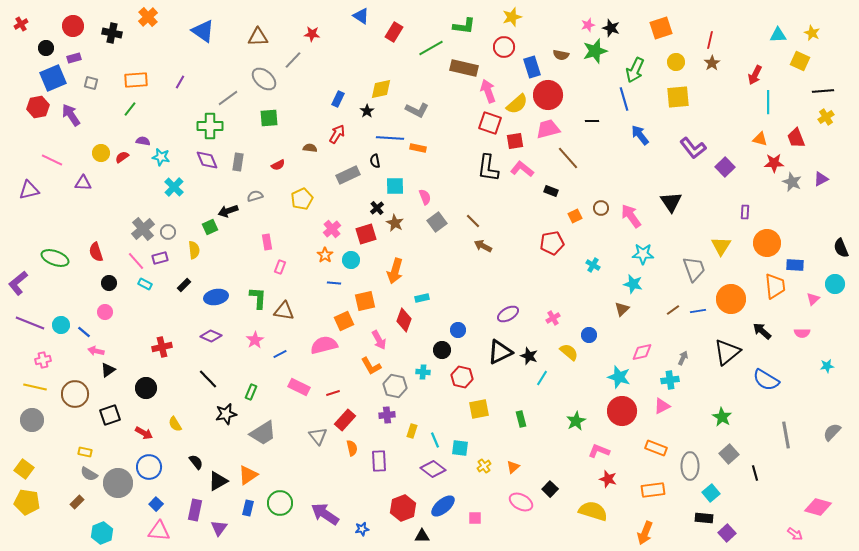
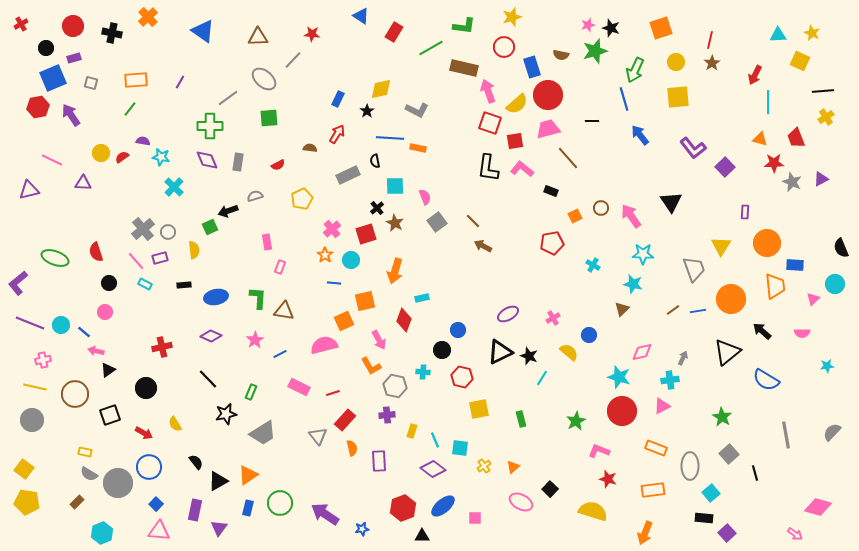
black rectangle at (184, 285): rotated 40 degrees clockwise
